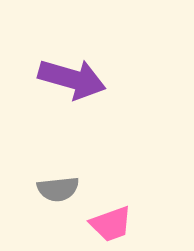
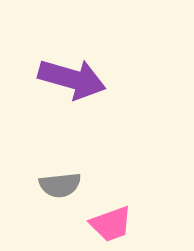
gray semicircle: moved 2 px right, 4 px up
